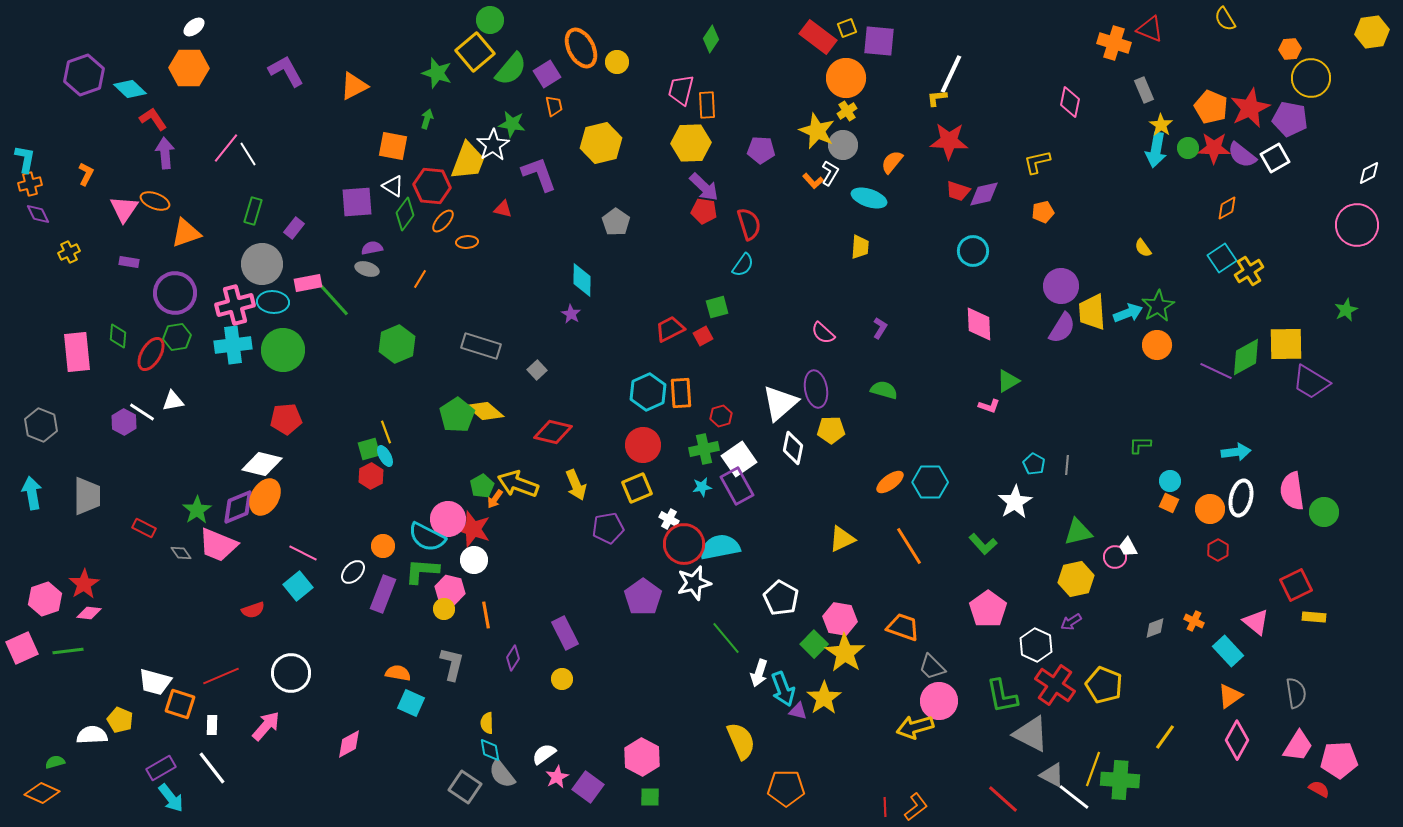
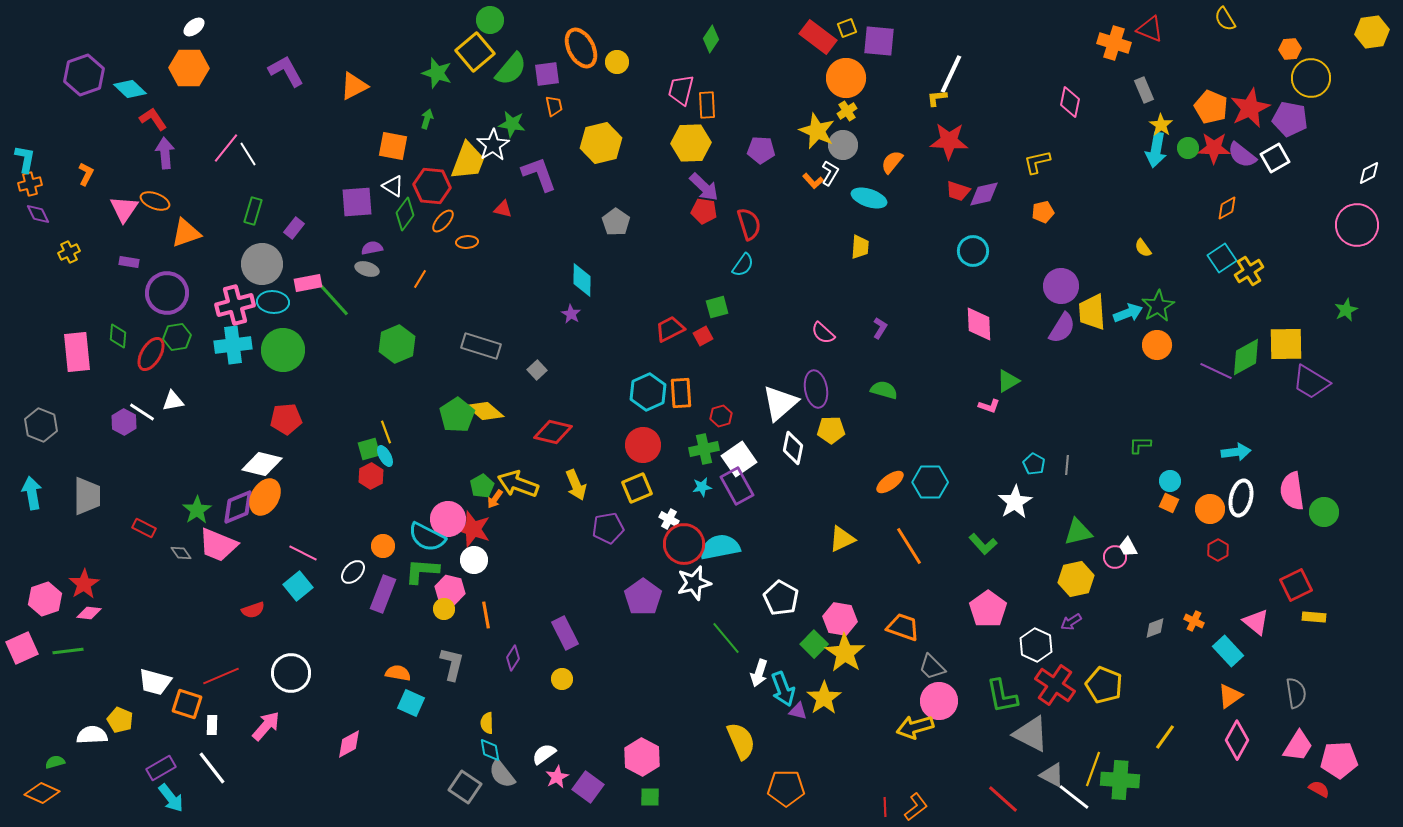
purple square at (547, 74): rotated 24 degrees clockwise
purple circle at (175, 293): moved 8 px left
orange square at (180, 704): moved 7 px right
